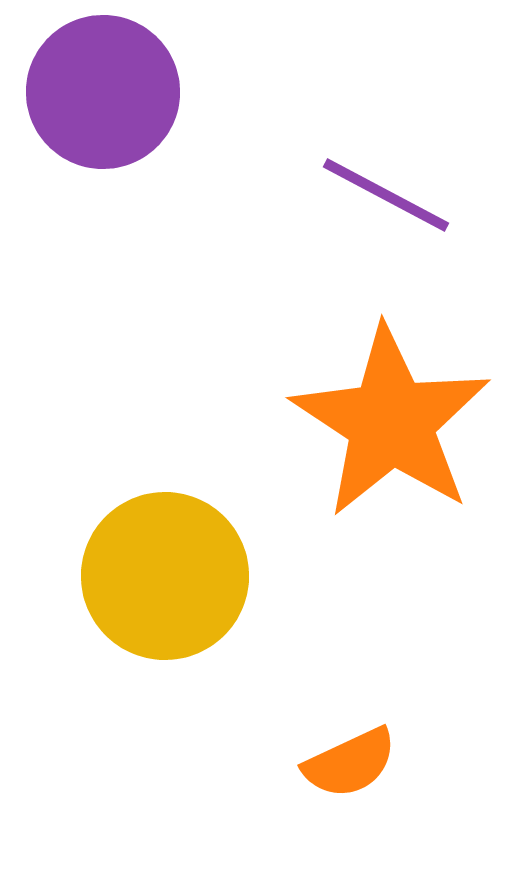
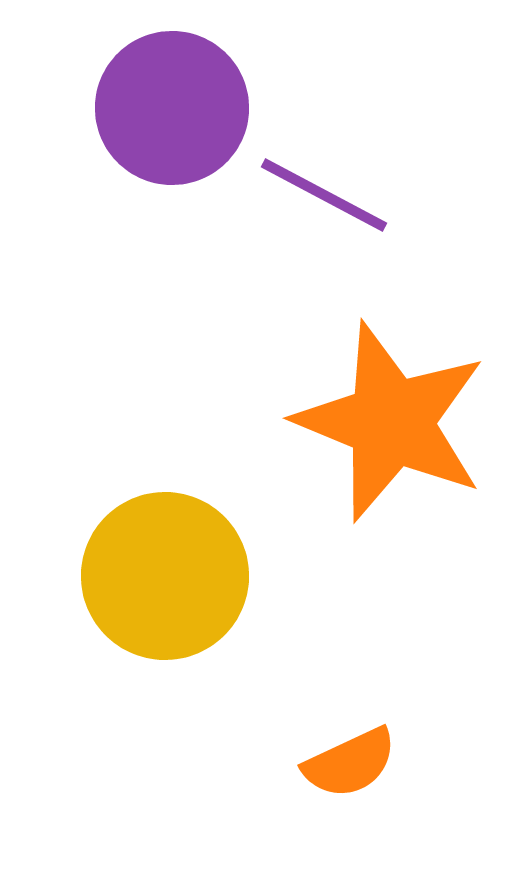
purple circle: moved 69 px right, 16 px down
purple line: moved 62 px left
orange star: rotated 11 degrees counterclockwise
